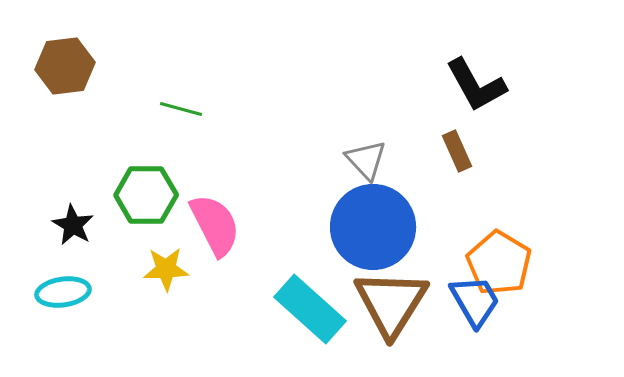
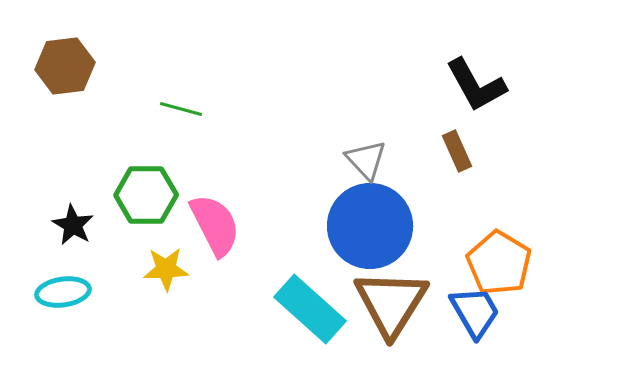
blue circle: moved 3 px left, 1 px up
blue trapezoid: moved 11 px down
